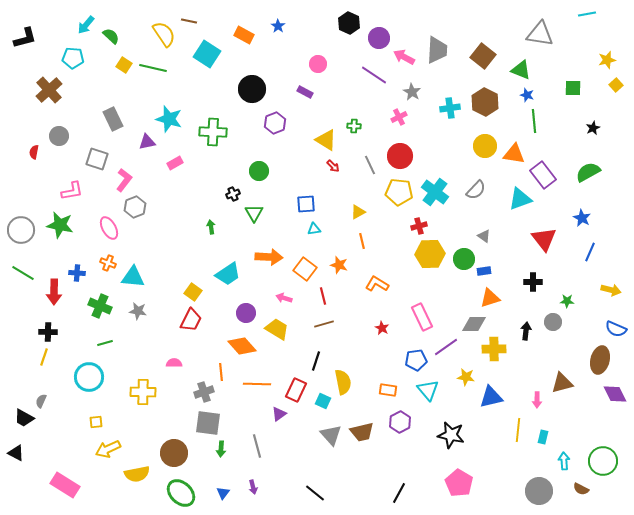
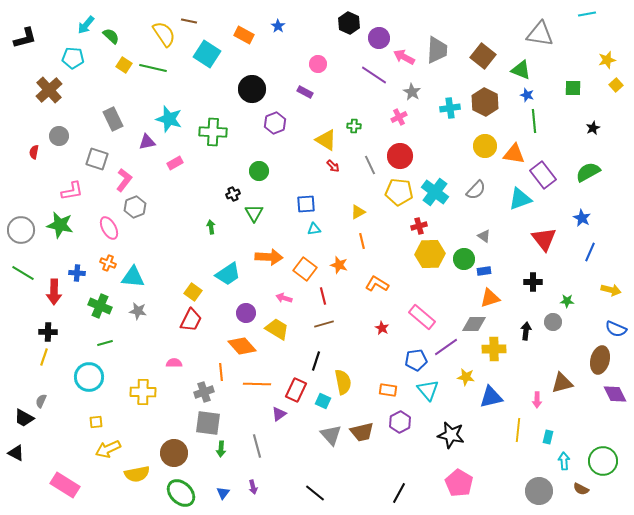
pink rectangle at (422, 317): rotated 24 degrees counterclockwise
cyan rectangle at (543, 437): moved 5 px right
